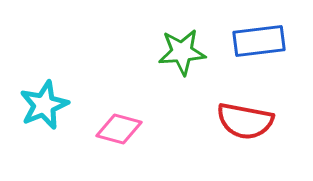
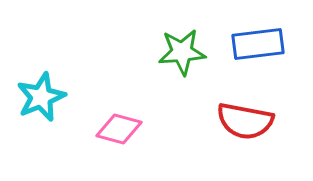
blue rectangle: moved 1 px left, 3 px down
cyan star: moved 3 px left, 8 px up
